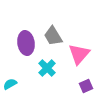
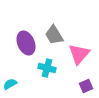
gray trapezoid: moved 1 px right, 1 px up
purple ellipse: rotated 15 degrees counterclockwise
cyan cross: rotated 30 degrees counterclockwise
